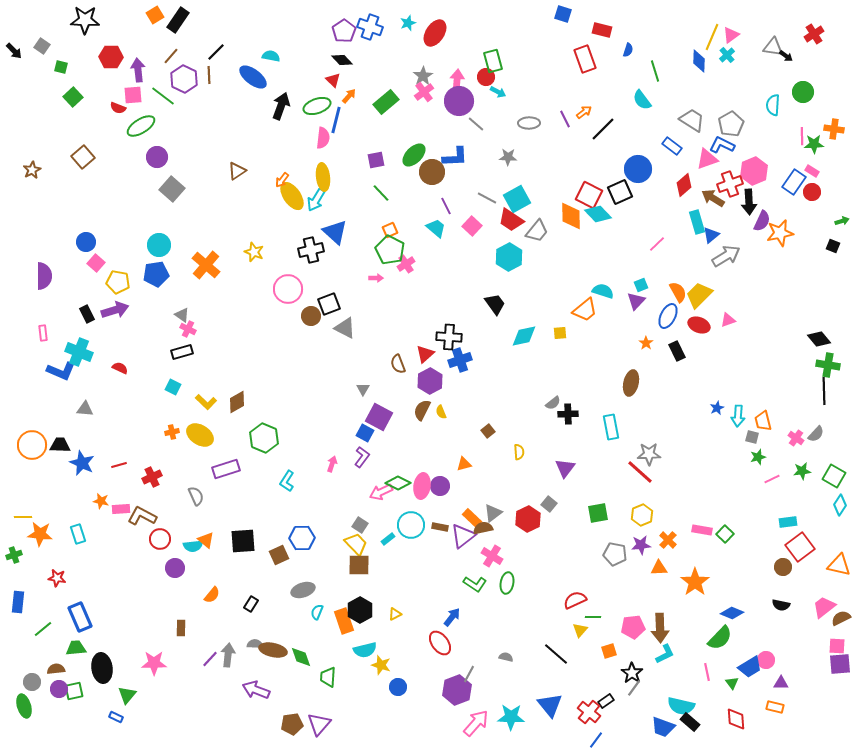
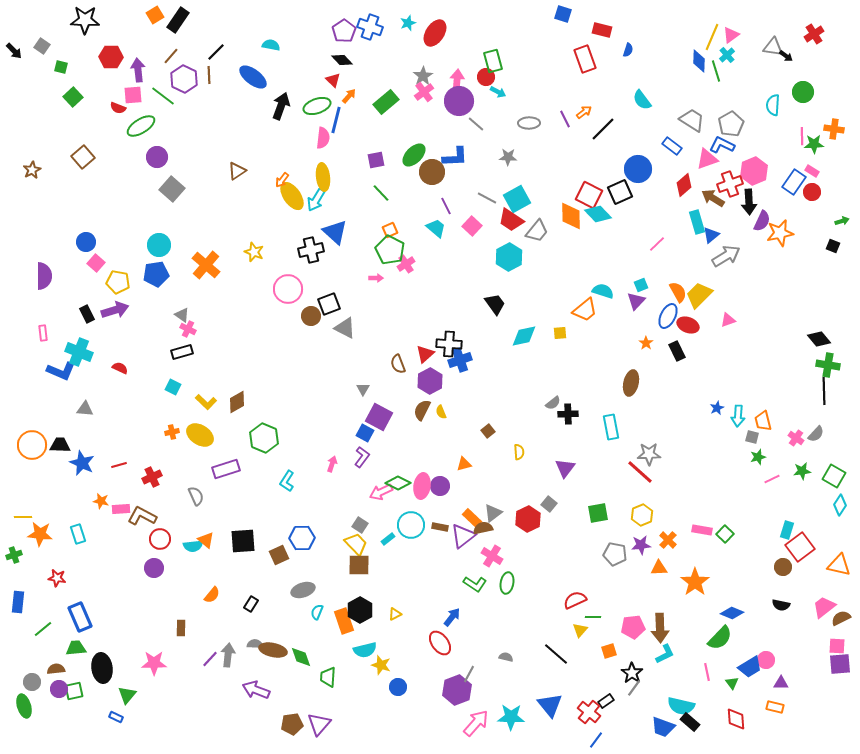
cyan semicircle at (271, 56): moved 11 px up
green line at (655, 71): moved 61 px right
red ellipse at (699, 325): moved 11 px left
black cross at (449, 337): moved 7 px down
cyan rectangle at (788, 522): moved 1 px left, 8 px down; rotated 66 degrees counterclockwise
purple circle at (175, 568): moved 21 px left
